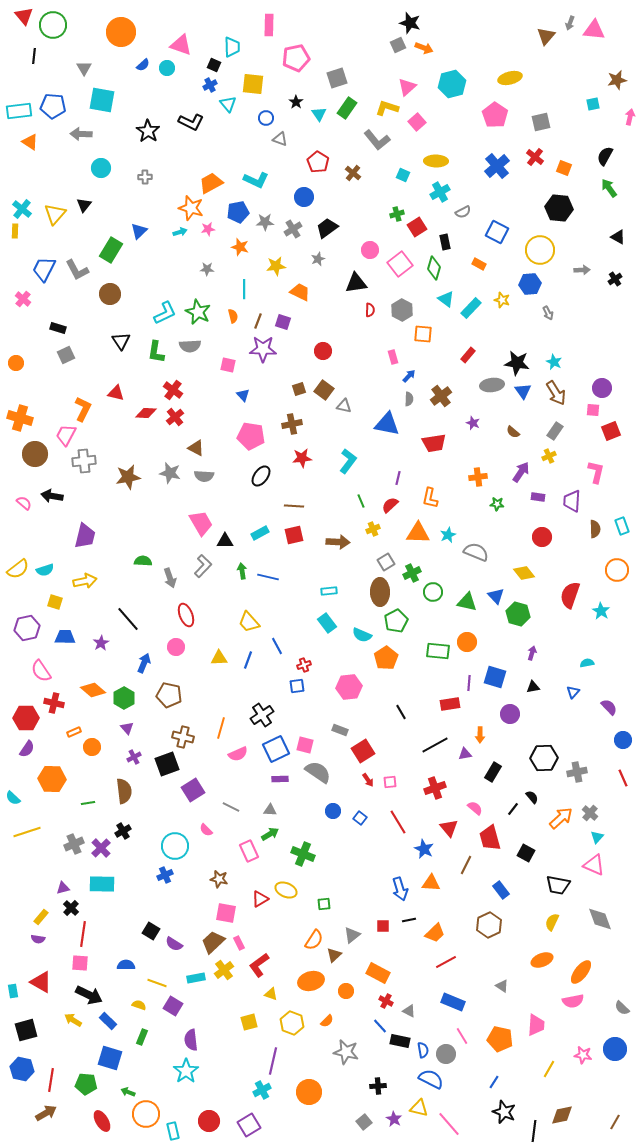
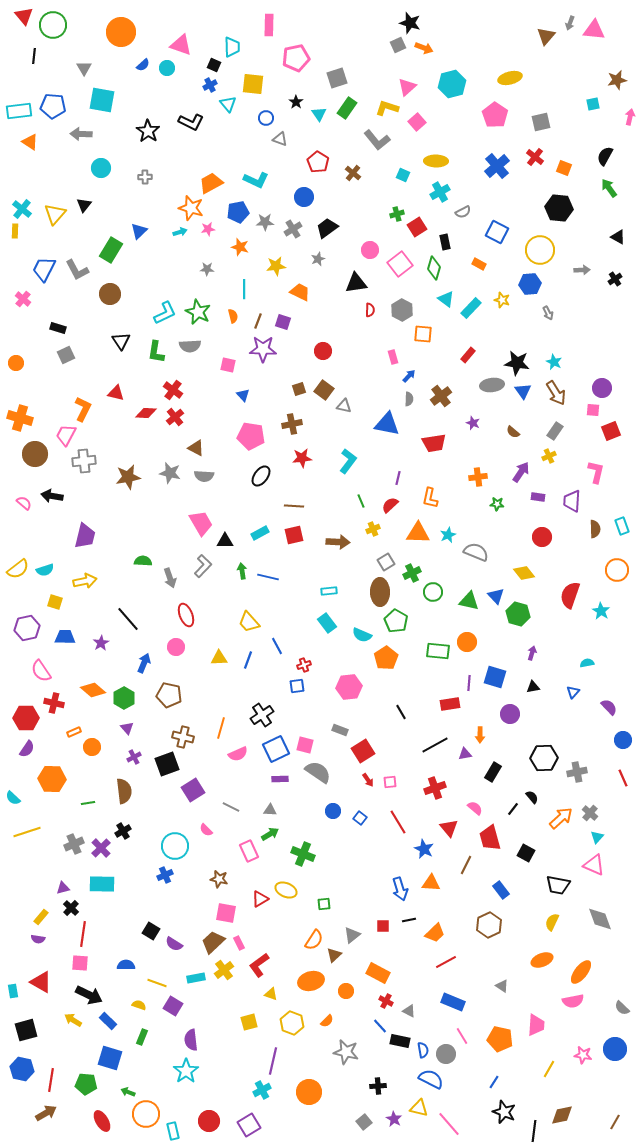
green triangle at (467, 602): moved 2 px right, 1 px up
green pentagon at (396, 621): rotated 15 degrees counterclockwise
